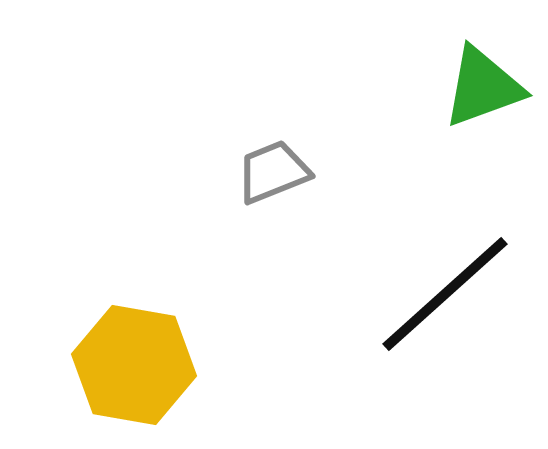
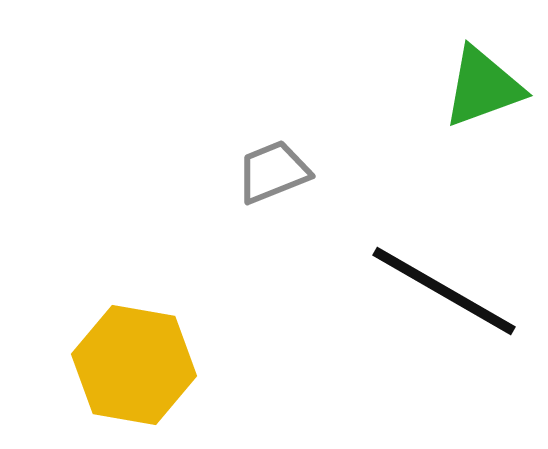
black line: moved 1 px left, 3 px up; rotated 72 degrees clockwise
